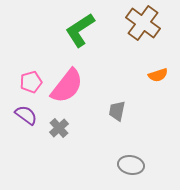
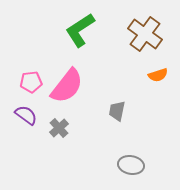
brown cross: moved 2 px right, 11 px down
pink pentagon: rotated 10 degrees clockwise
